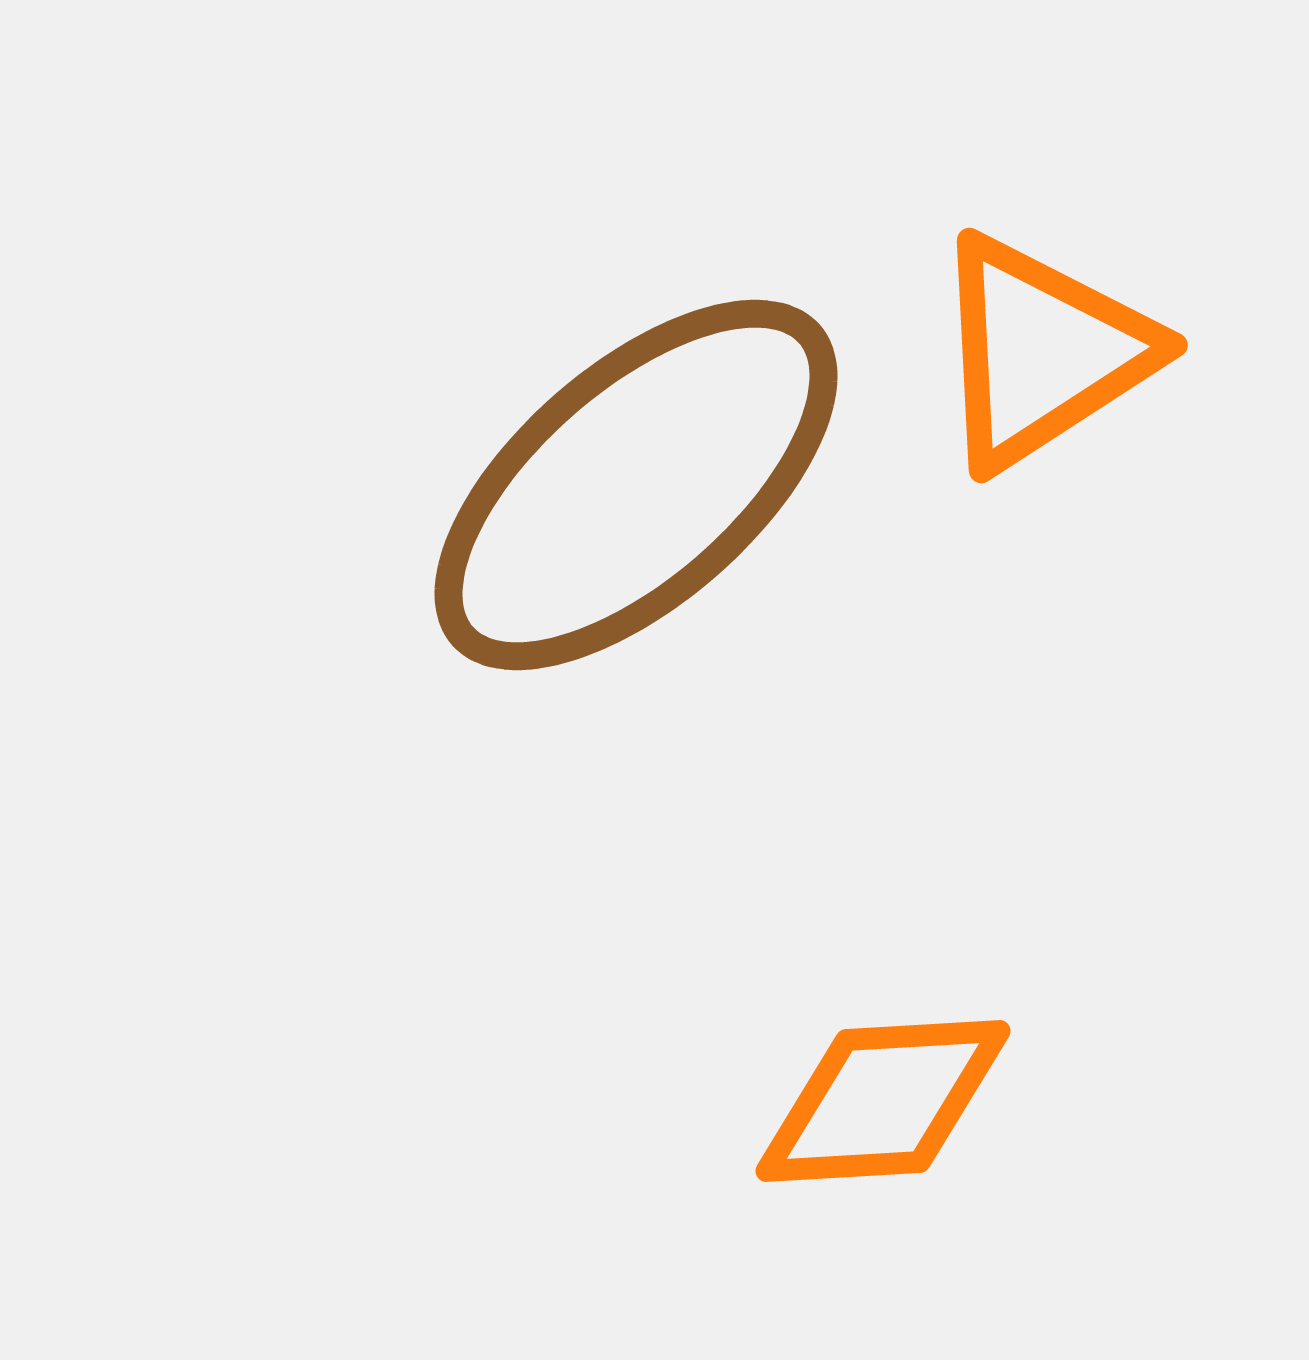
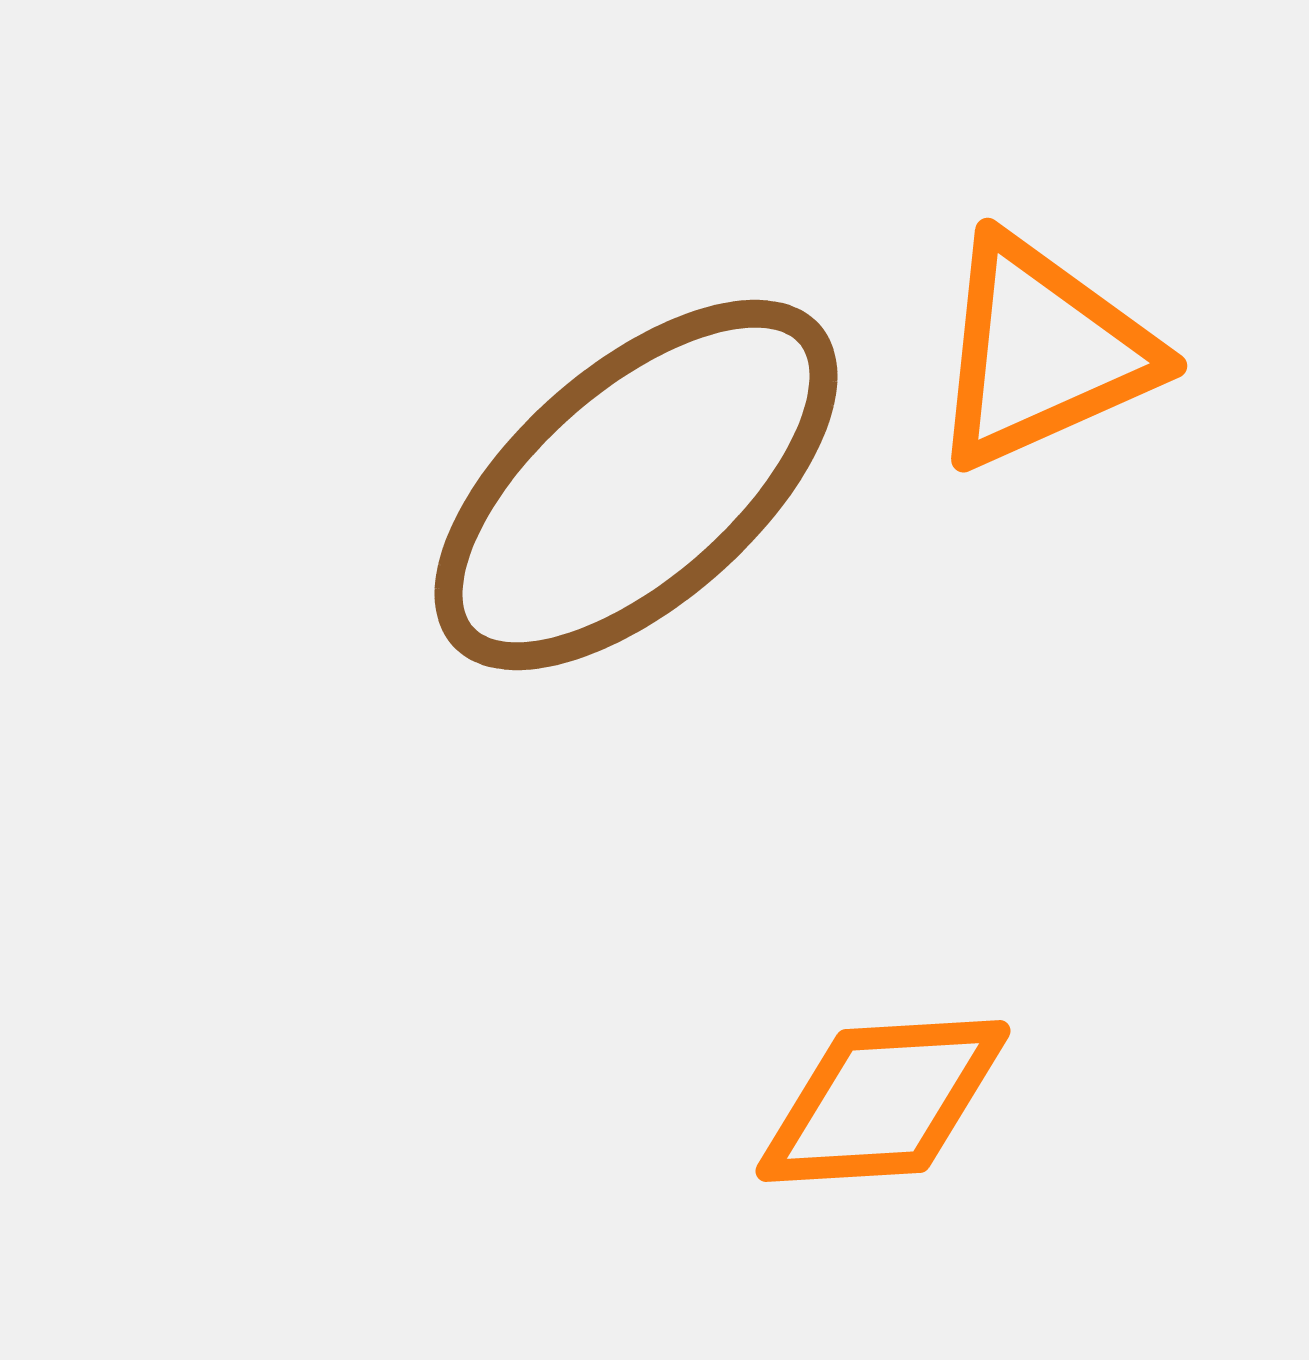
orange triangle: rotated 9 degrees clockwise
